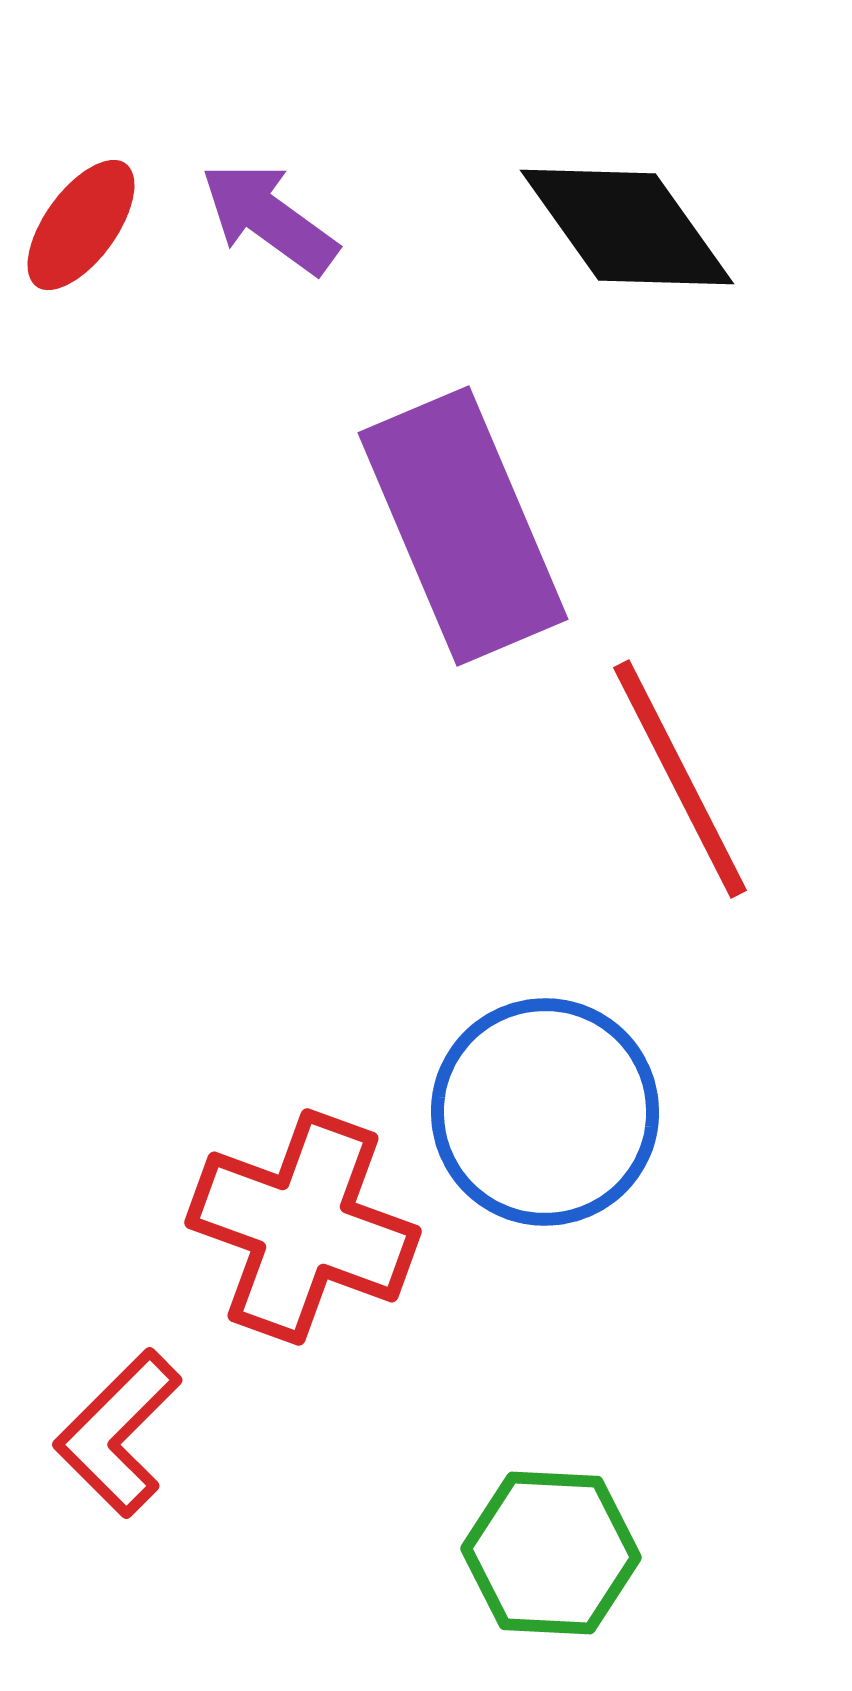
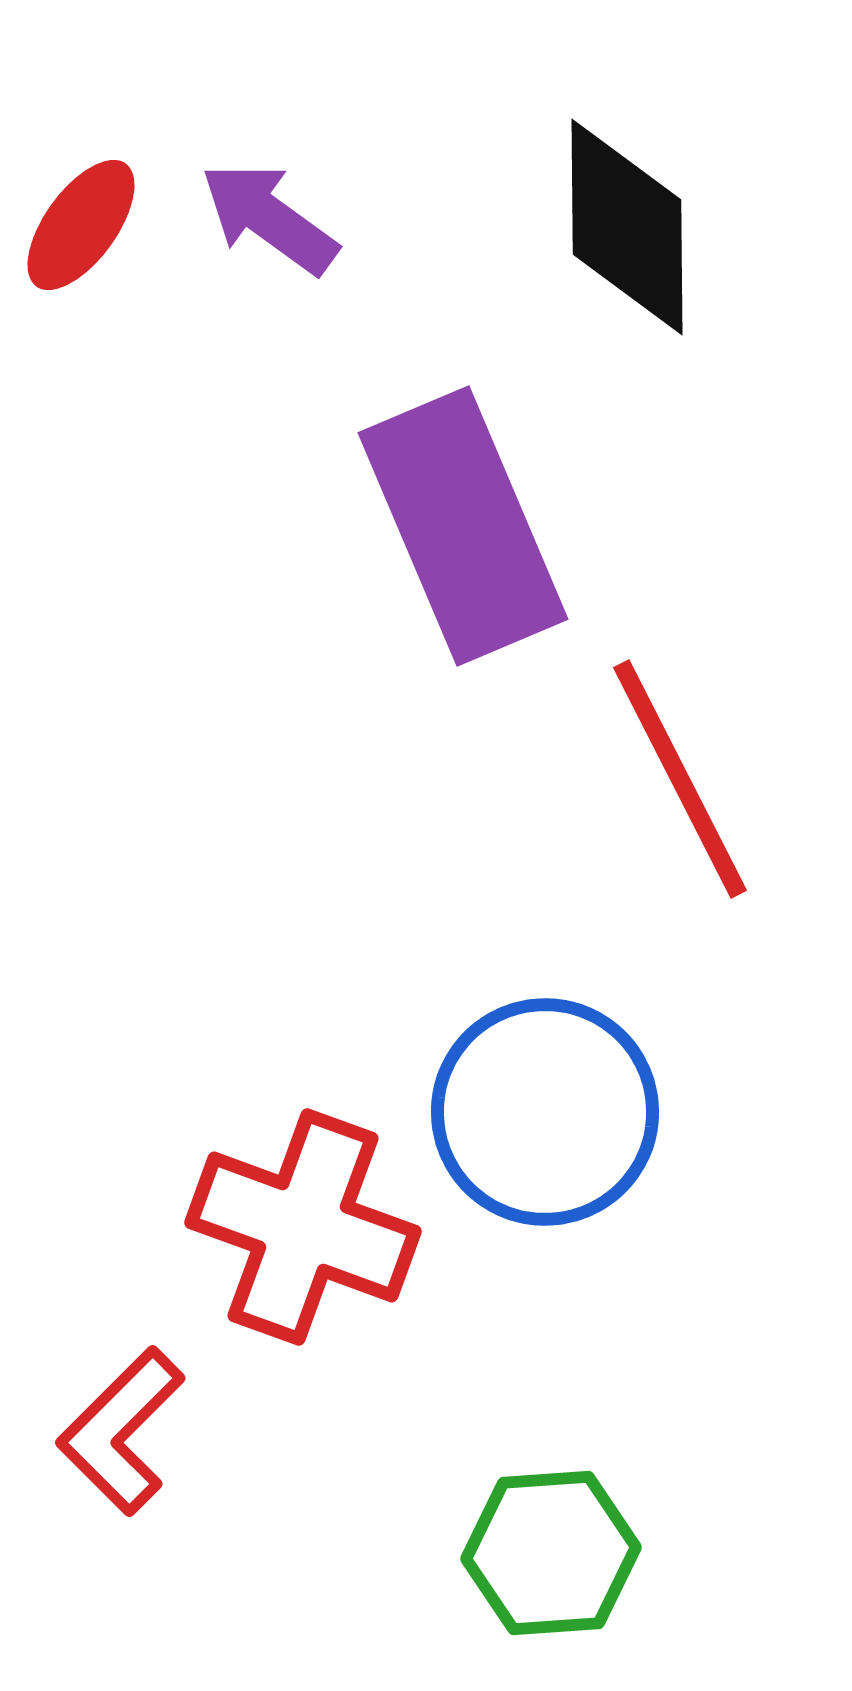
black diamond: rotated 35 degrees clockwise
red L-shape: moved 3 px right, 2 px up
green hexagon: rotated 7 degrees counterclockwise
